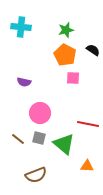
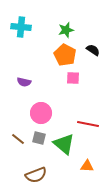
pink circle: moved 1 px right
